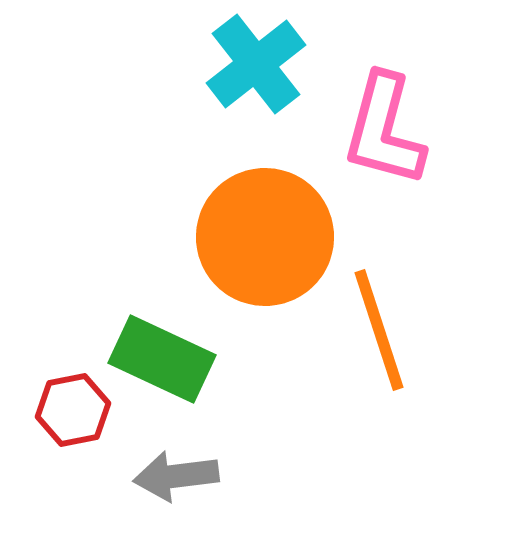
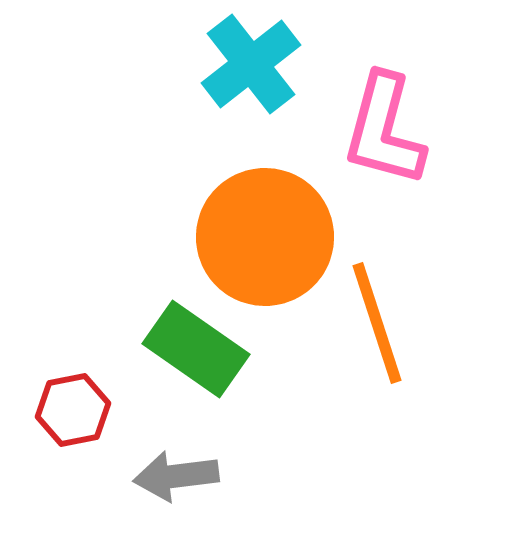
cyan cross: moved 5 px left
orange line: moved 2 px left, 7 px up
green rectangle: moved 34 px right, 10 px up; rotated 10 degrees clockwise
